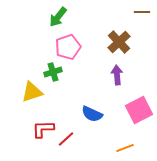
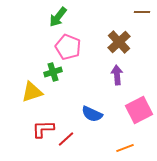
pink pentagon: rotated 30 degrees counterclockwise
